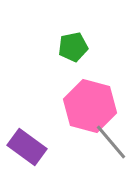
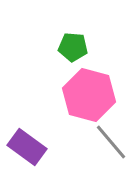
green pentagon: rotated 16 degrees clockwise
pink hexagon: moved 1 px left, 11 px up
